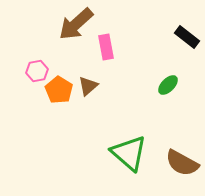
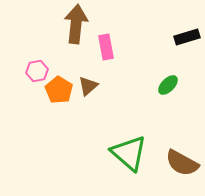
brown arrow: rotated 138 degrees clockwise
black rectangle: rotated 55 degrees counterclockwise
